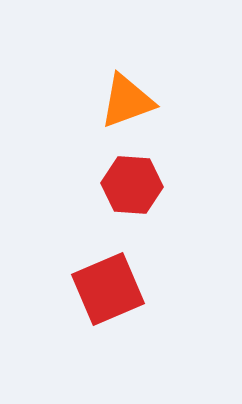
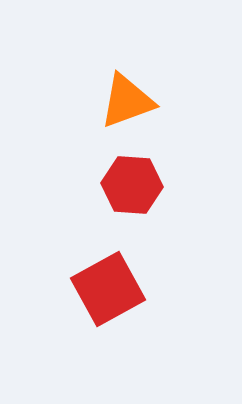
red square: rotated 6 degrees counterclockwise
